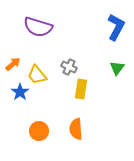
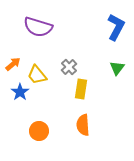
gray cross: rotated 21 degrees clockwise
orange semicircle: moved 7 px right, 4 px up
